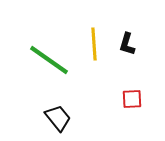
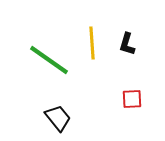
yellow line: moved 2 px left, 1 px up
